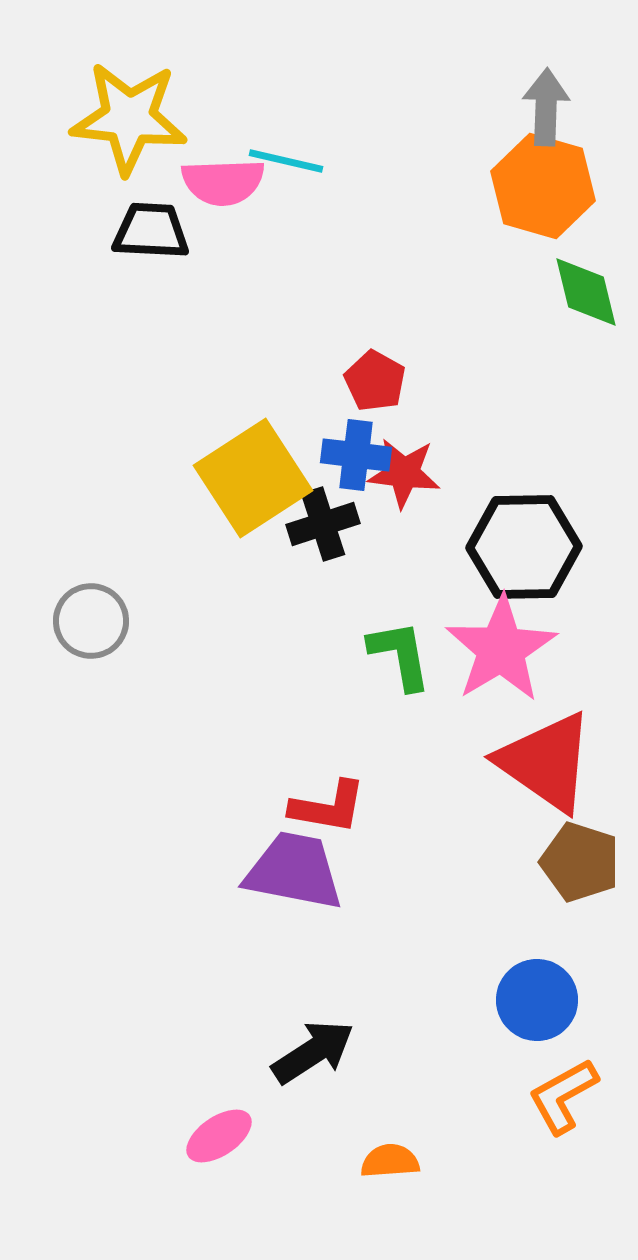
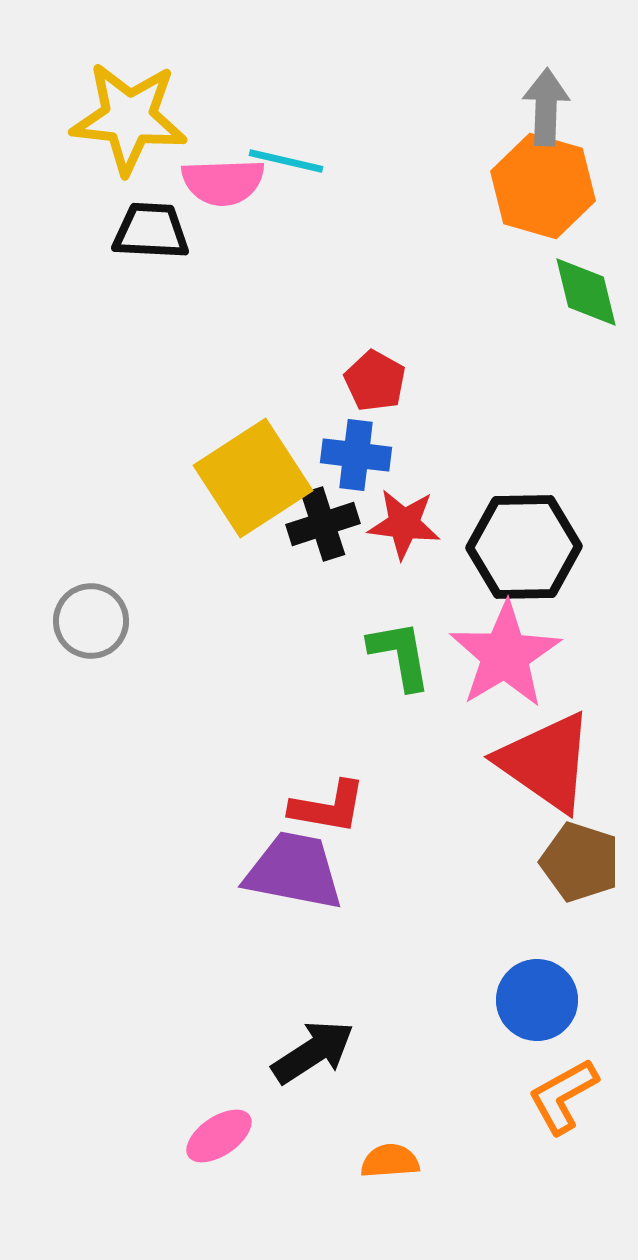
red star: moved 51 px down
pink star: moved 4 px right, 6 px down
